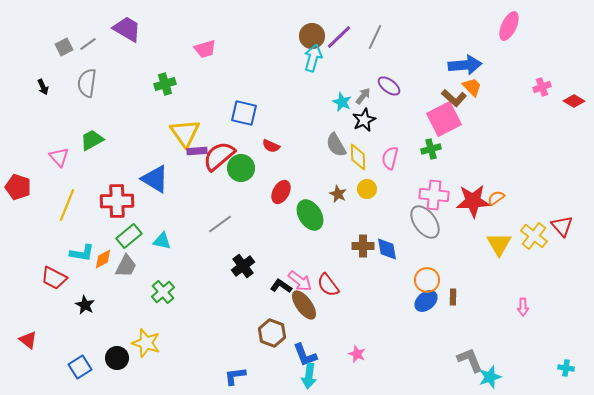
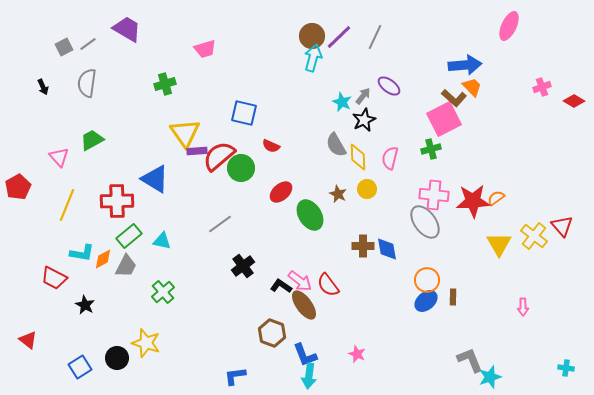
red pentagon at (18, 187): rotated 25 degrees clockwise
red ellipse at (281, 192): rotated 20 degrees clockwise
